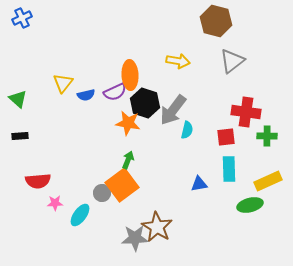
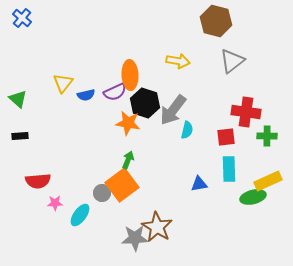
blue cross: rotated 24 degrees counterclockwise
green ellipse: moved 3 px right, 8 px up
